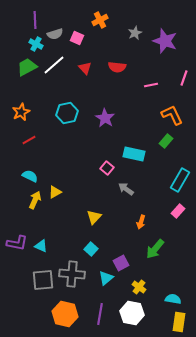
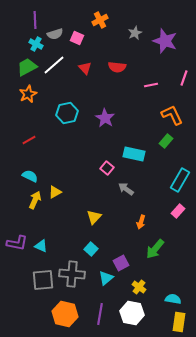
orange star at (21, 112): moved 7 px right, 18 px up
